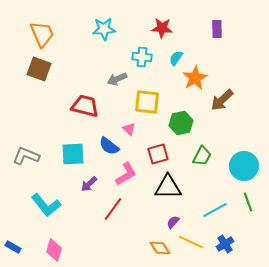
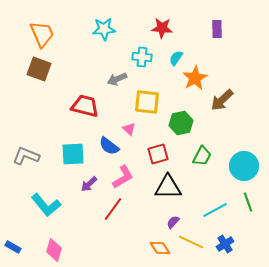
pink L-shape: moved 3 px left, 3 px down
